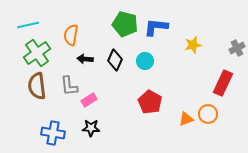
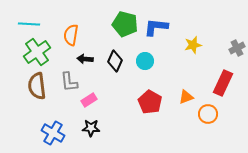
cyan line: moved 1 px right, 1 px up; rotated 15 degrees clockwise
green cross: moved 1 px up
black diamond: moved 1 px down
gray L-shape: moved 4 px up
orange triangle: moved 22 px up
blue cross: rotated 20 degrees clockwise
